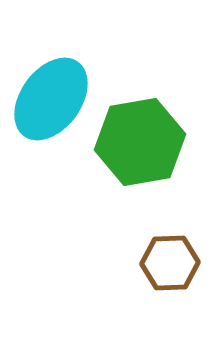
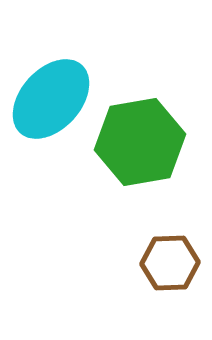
cyan ellipse: rotated 6 degrees clockwise
